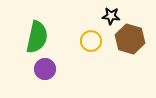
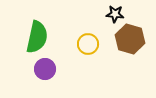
black star: moved 4 px right, 2 px up
yellow circle: moved 3 px left, 3 px down
